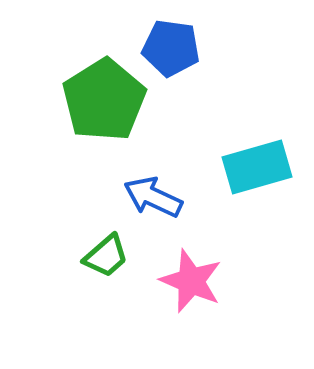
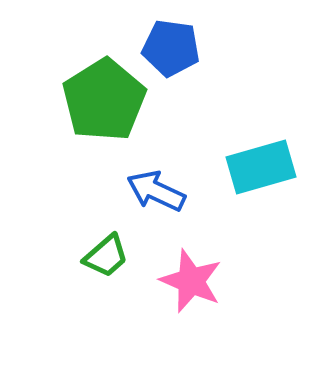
cyan rectangle: moved 4 px right
blue arrow: moved 3 px right, 6 px up
